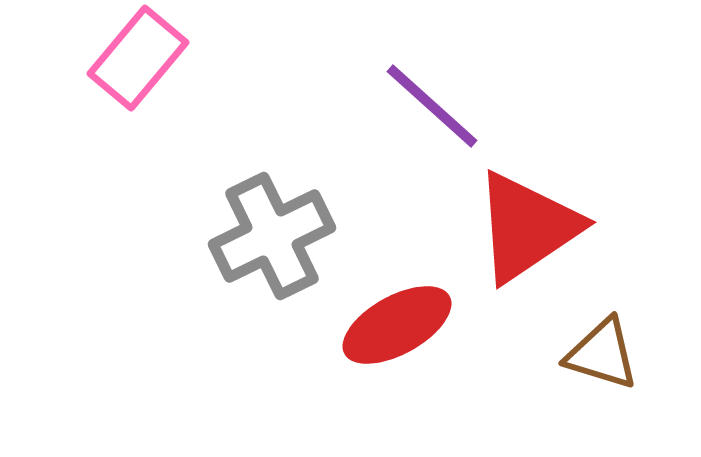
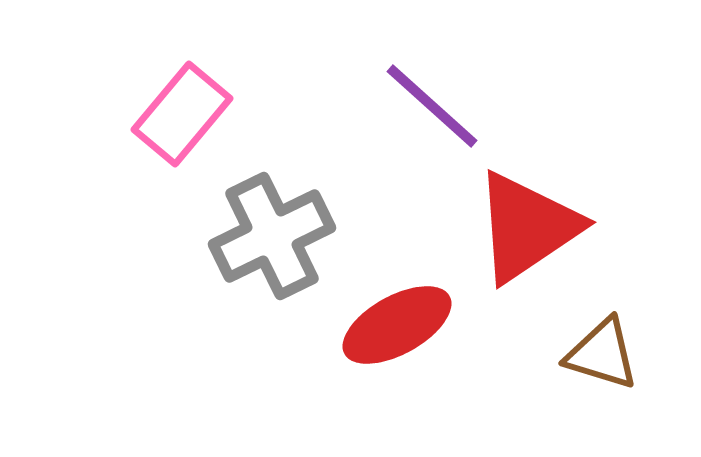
pink rectangle: moved 44 px right, 56 px down
